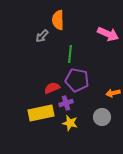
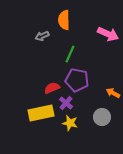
orange semicircle: moved 6 px right
gray arrow: rotated 24 degrees clockwise
green line: rotated 18 degrees clockwise
orange arrow: rotated 40 degrees clockwise
purple cross: rotated 32 degrees counterclockwise
